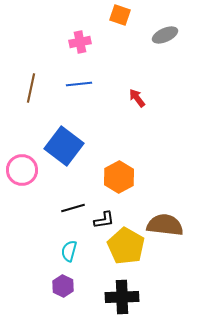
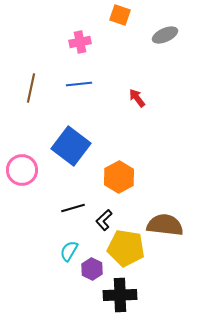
blue square: moved 7 px right
black L-shape: rotated 145 degrees clockwise
yellow pentagon: moved 2 px down; rotated 21 degrees counterclockwise
cyan semicircle: rotated 15 degrees clockwise
purple hexagon: moved 29 px right, 17 px up
black cross: moved 2 px left, 2 px up
